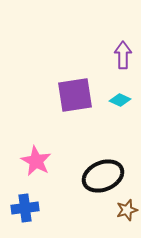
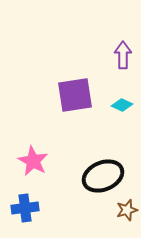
cyan diamond: moved 2 px right, 5 px down
pink star: moved 3 px left
